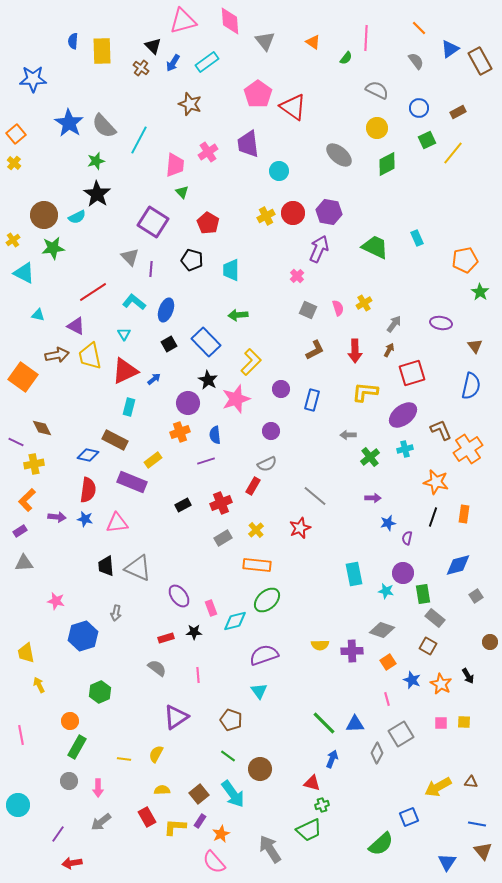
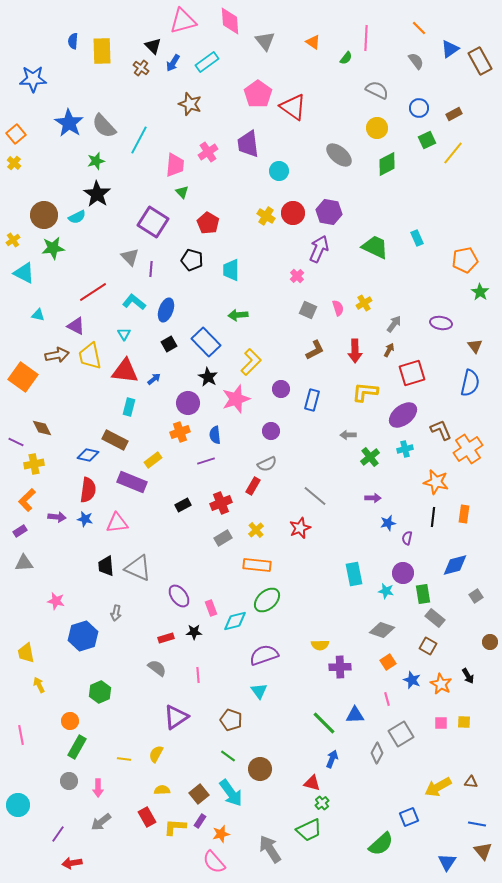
brown rectangle at (458, 112): moved 4 px left, 2 px down
yellow cross at (266, 216): rotated 30 degrees counterclockwise
red triangle at (125, 371): rotated 32 degrees clockwise
black star at (208, 380): moved 3 px up
blue semicircle at (471, 386): moved 1 px left, 3 px up
black line at (433, 517): rotated 12 degrees counterclockwise
blue diamond at (458, 565): moved 3 px left
purple cross at (352, 651): moved 12 px left, 16 px down
blue triangle at (355, 724): moved 9 px up
cyan arrow at (233, 794): moved 2 px left, 1 px up
green cross at (322, 805): moved 2 px up; rotated 24 degrees counterclockwise
orange star at (221, 834): rotated 12 degrees clockwise
